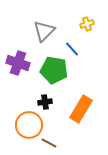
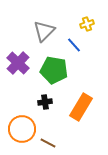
blue line: moved 2 px right, 4 px up
purple cross: rotated 25 degrees clockwise
orange rectangle: moved 2 px up
orange circle: moved 7 px left, 4 px down
brown line: moved 1 px left
